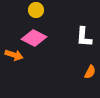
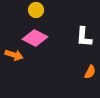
pink diamond: moved 1 px right
